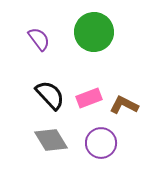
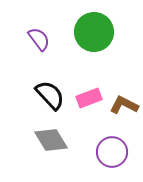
purple circle: moved 11 px right, 9 px down
